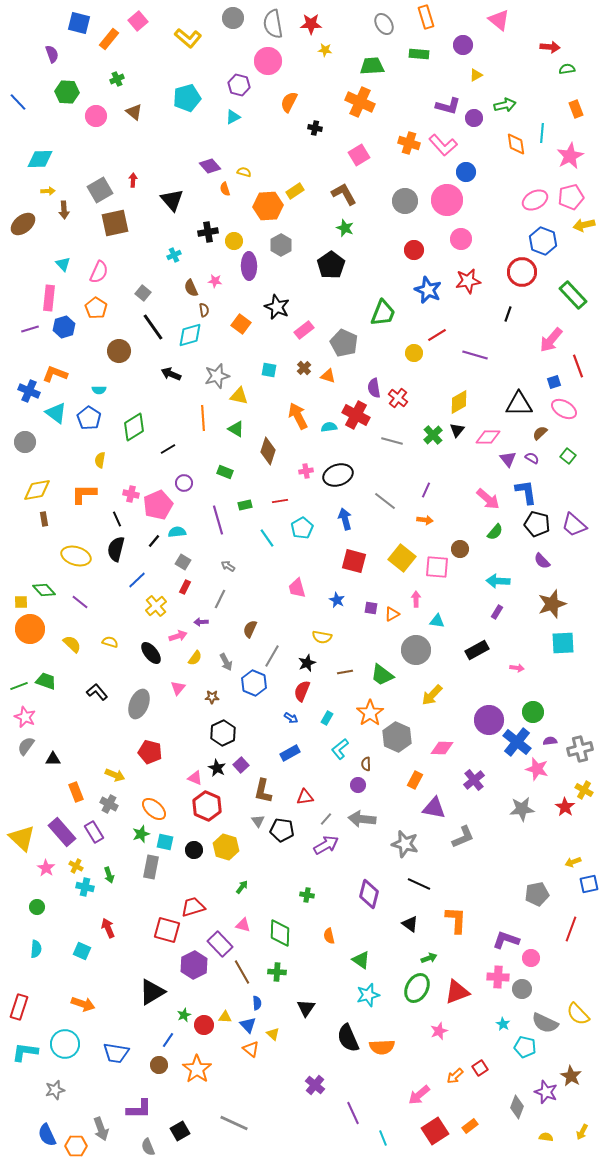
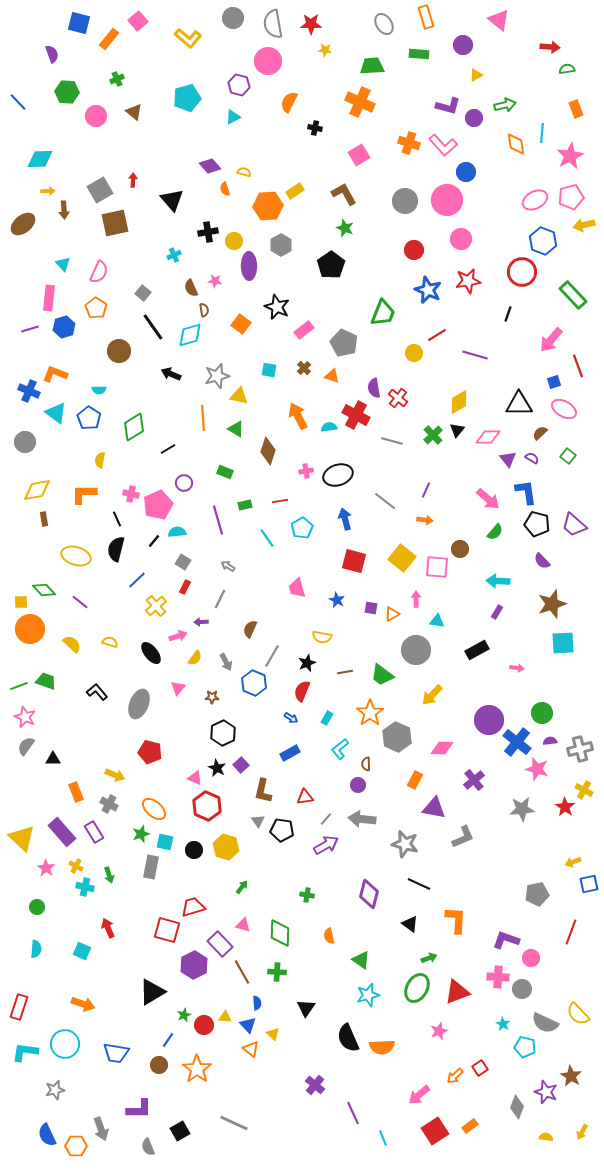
orange triangle at (328, 376): moved 4 px right
green circle at (533, 712): moved 9 px right, 1 px down
red line at (571, 929): moved 3 px down
